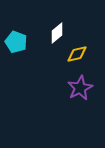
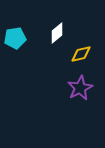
cyan pentagon: moved 1 px left, 4 px up; rotated 30 degrees counterclockwise
yellow diamond: moved 4 px right
